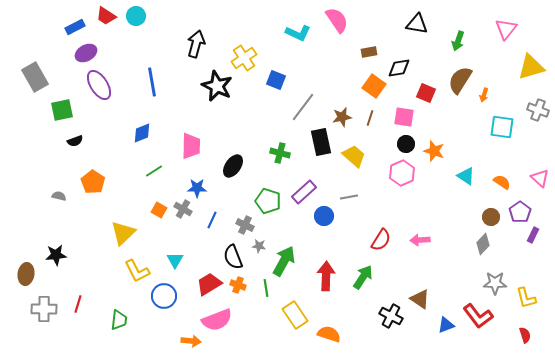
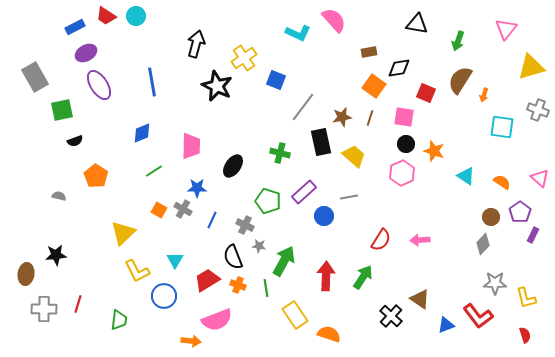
pink semicircle at (337, 20): moved 3 px left; rotated 8 degrees counterclockwise
orange pentagon at (93, 182): moved 3 px right, 6 px up
red trapezoid at (209, 284): moved 2 px left, 4 px up
black cross at (391, 316): rotated 15 degrees clockwise
